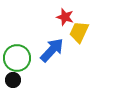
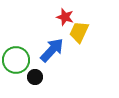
green circle: moved 1 px left, 2 px down
black circle: moved 22 px right, 3 px up
